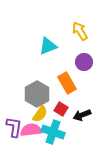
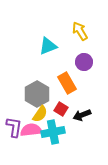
cyan cross: rotated 30 degrees counterclockwise
